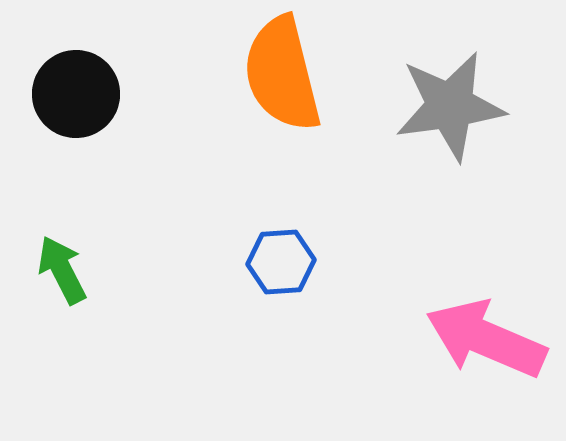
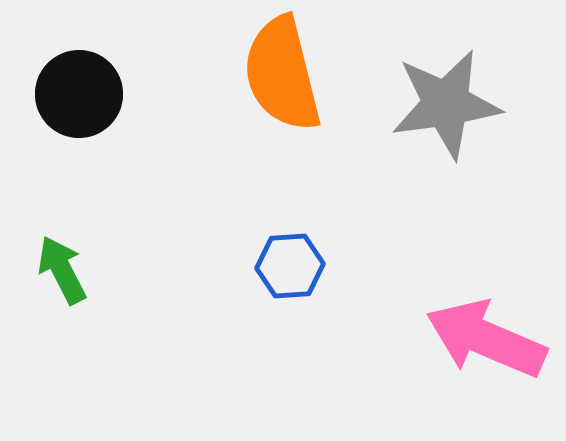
black circle: moved 3 px right
gray star: moved 4 px left, 2 px up
blue hexagon: moved 9 px right, 4 px down
